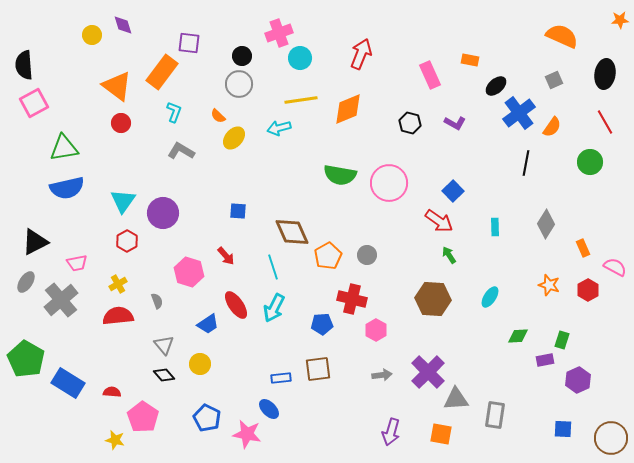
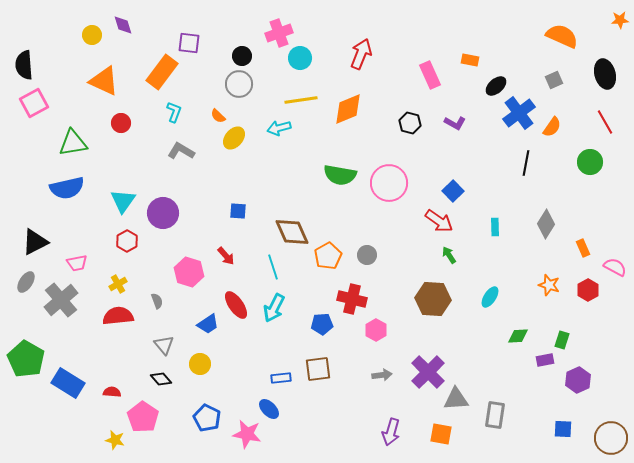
black ellipse at (605, 74): rotated 24 degrees counterclockwise
orange triangle at (117, 86): moved 13 px left, 5 px up; rotated 12 degrees counterclockwise
green triangle at (64, 148): moved 9 px right, 5 px up
black diamond at (164, 375): moved 3 px left, 4 px down
